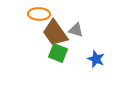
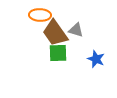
orange ellipse: moved 1 px right, 1 px down
green square: rotated 24 degrees counterclockwise
